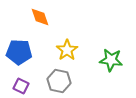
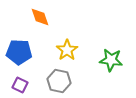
purple square: moved 1 px left, 1 px up
